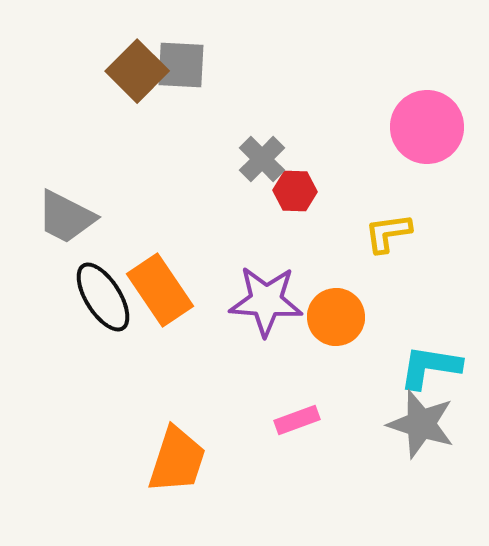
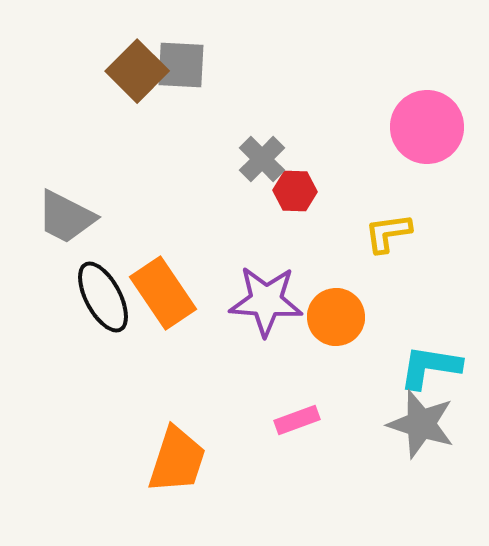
orange rectangle: moved 3 px right, 3 px down
black ellipse: rotated 4 degrees clockwise
